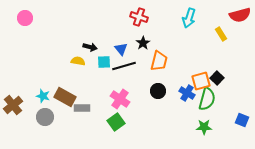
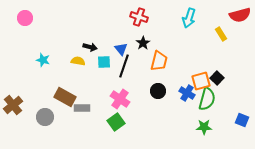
black line: rotated 55 degrees counterclockwise
cyan star: moved 36 px up
